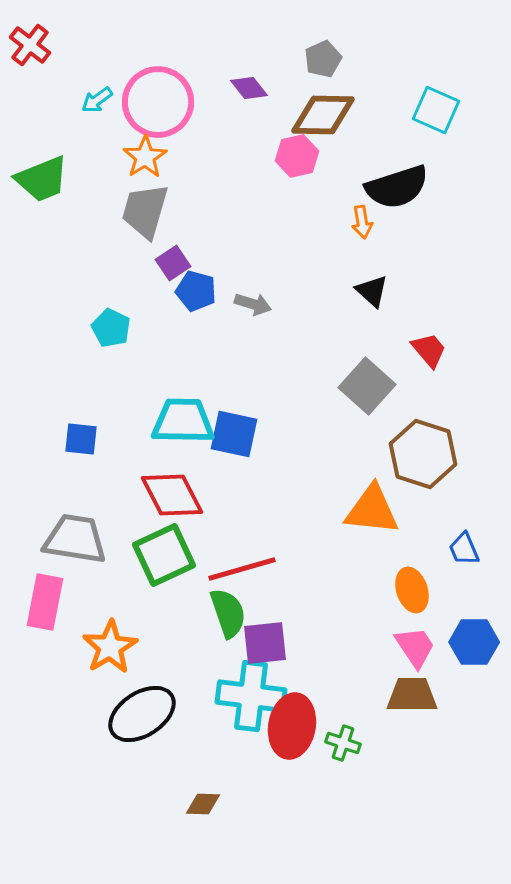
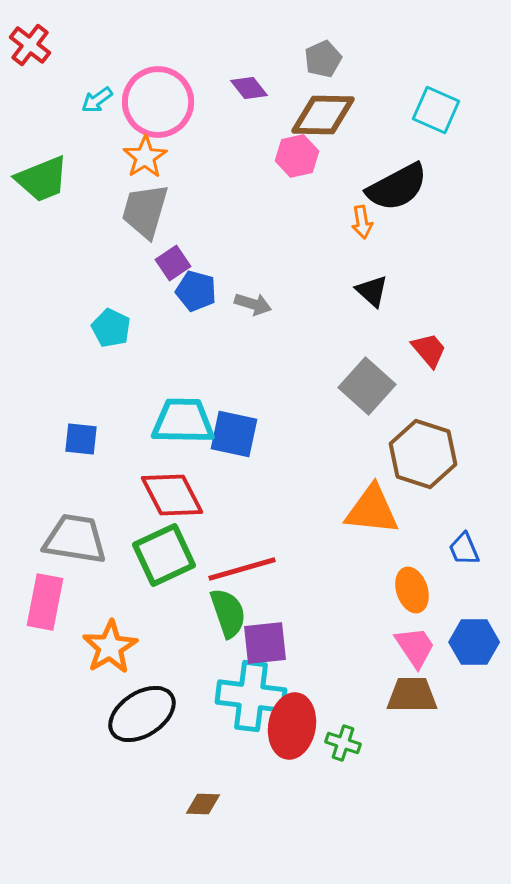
black semicircle at (397, 187): rotated 10 degrees counterclockwise
